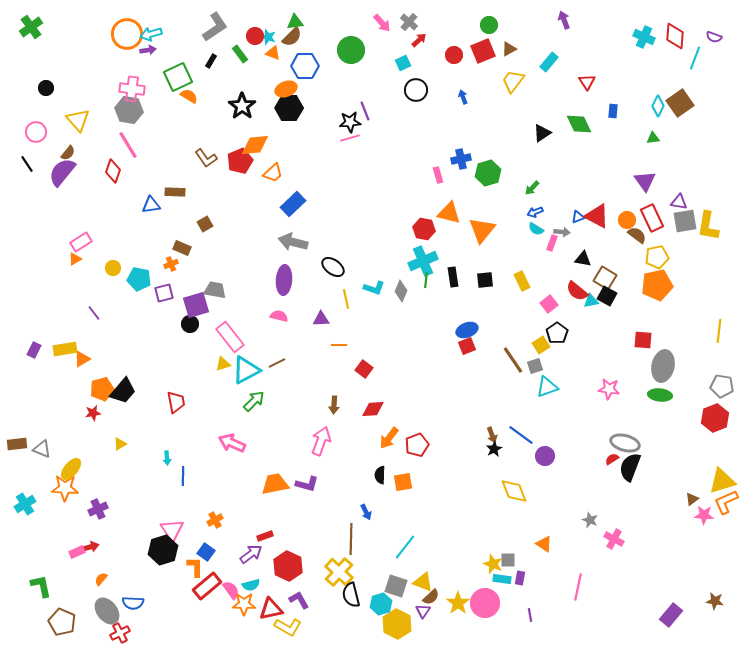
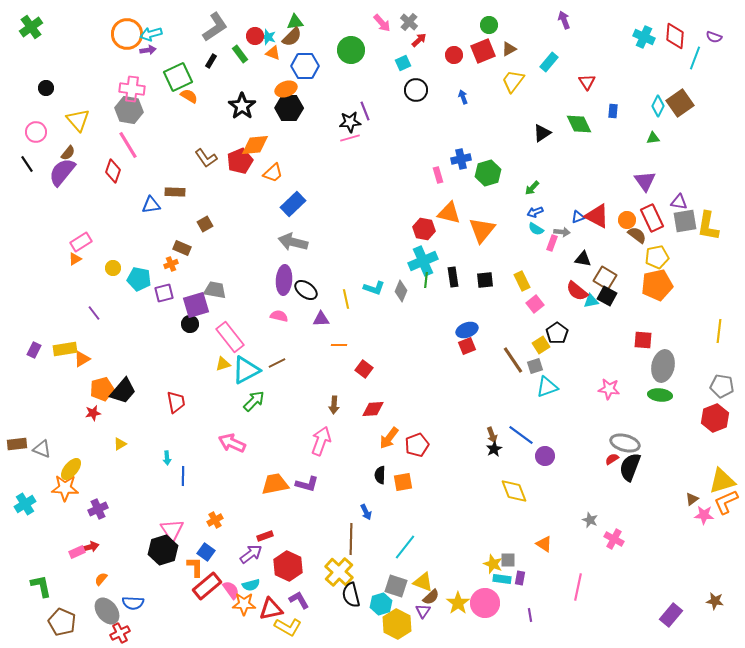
black ellipse at (333, 267): moved 27 px left, 23 px down
pink square at (549, 304): moved 14 px left
